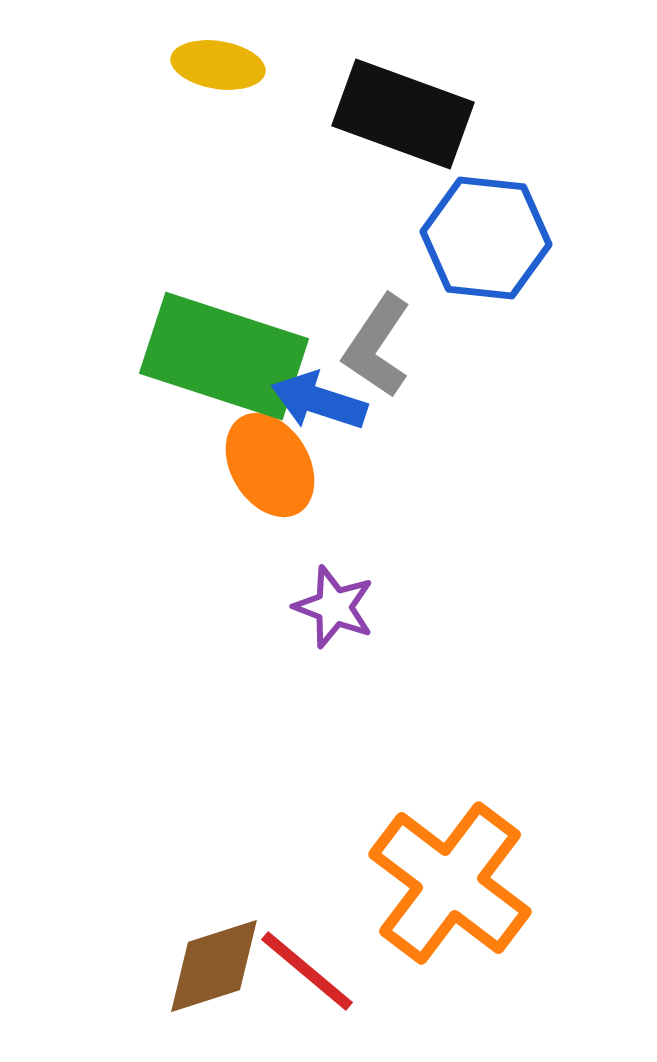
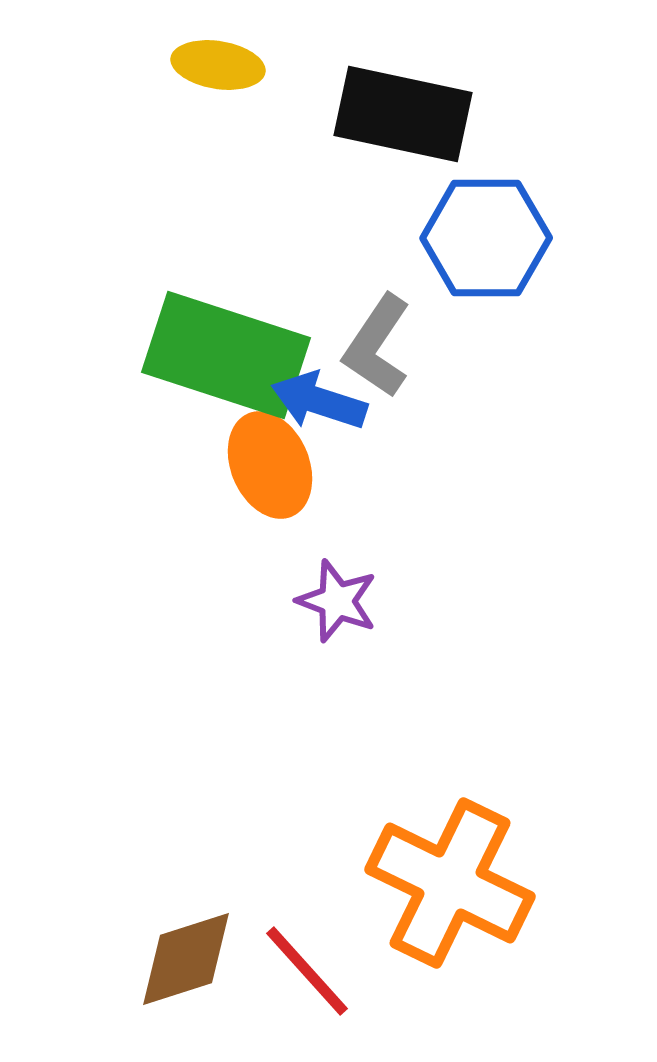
black rectangle: rotated 8 degrees counterclockwise
blue hexagon: rotated 6 degrees counterclockwise
green rectangle: moved 2 px right, 1 px up
orange ellipse: rotated 8 degrees clockwise
purple star: moved 3 px right, 6 px up
orange cross: rotated 11 degrees counterclockwise
brown diamond: moved 28 px left, 7 px up
red line: rotated 8 degrees clockwise
